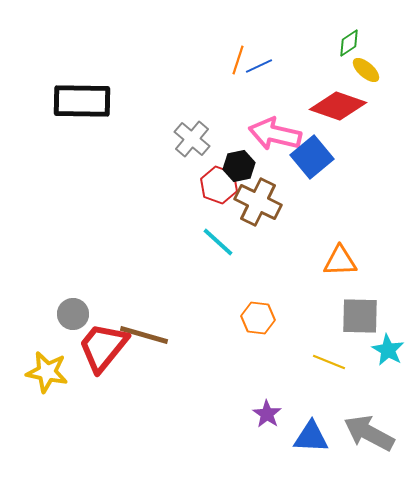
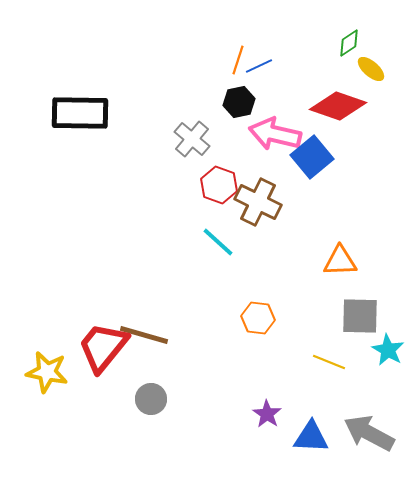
yellow ellipse: moved 5 px right, 1 px up
black rectangle: moved 2 px left, 12 px down
black hexagon: moved 64 px up
gray circle: moved 78 px right, 85 px down
